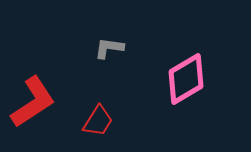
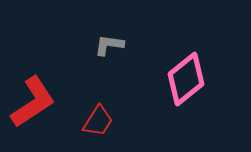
gray L-shape: moved 3 px up
pink diamond: rotated 8 degrees counterclockwise
